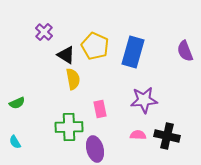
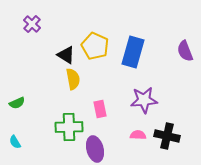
purple cross: moved 12 px left, 8 px up
